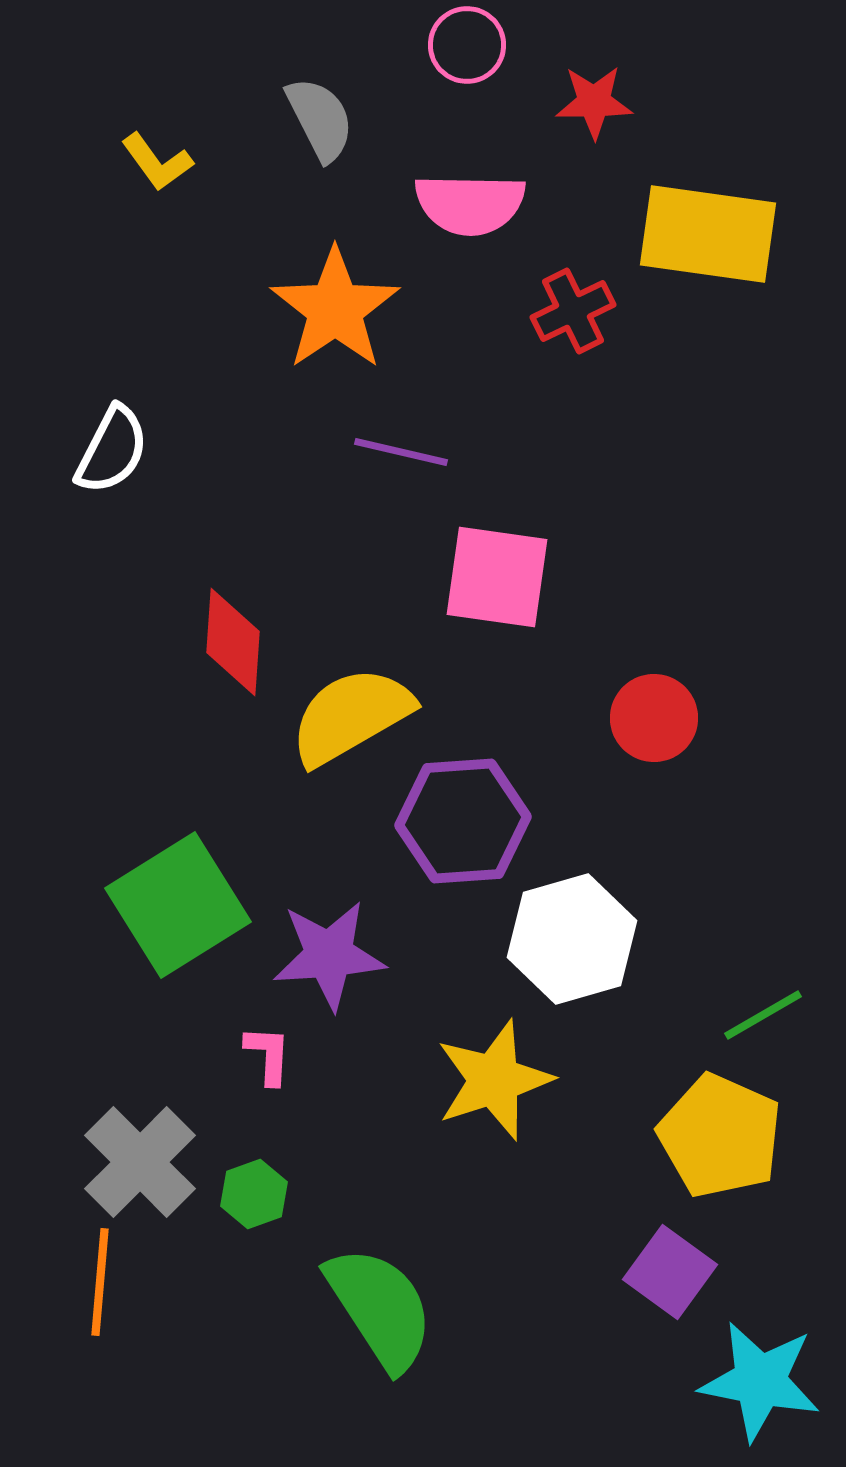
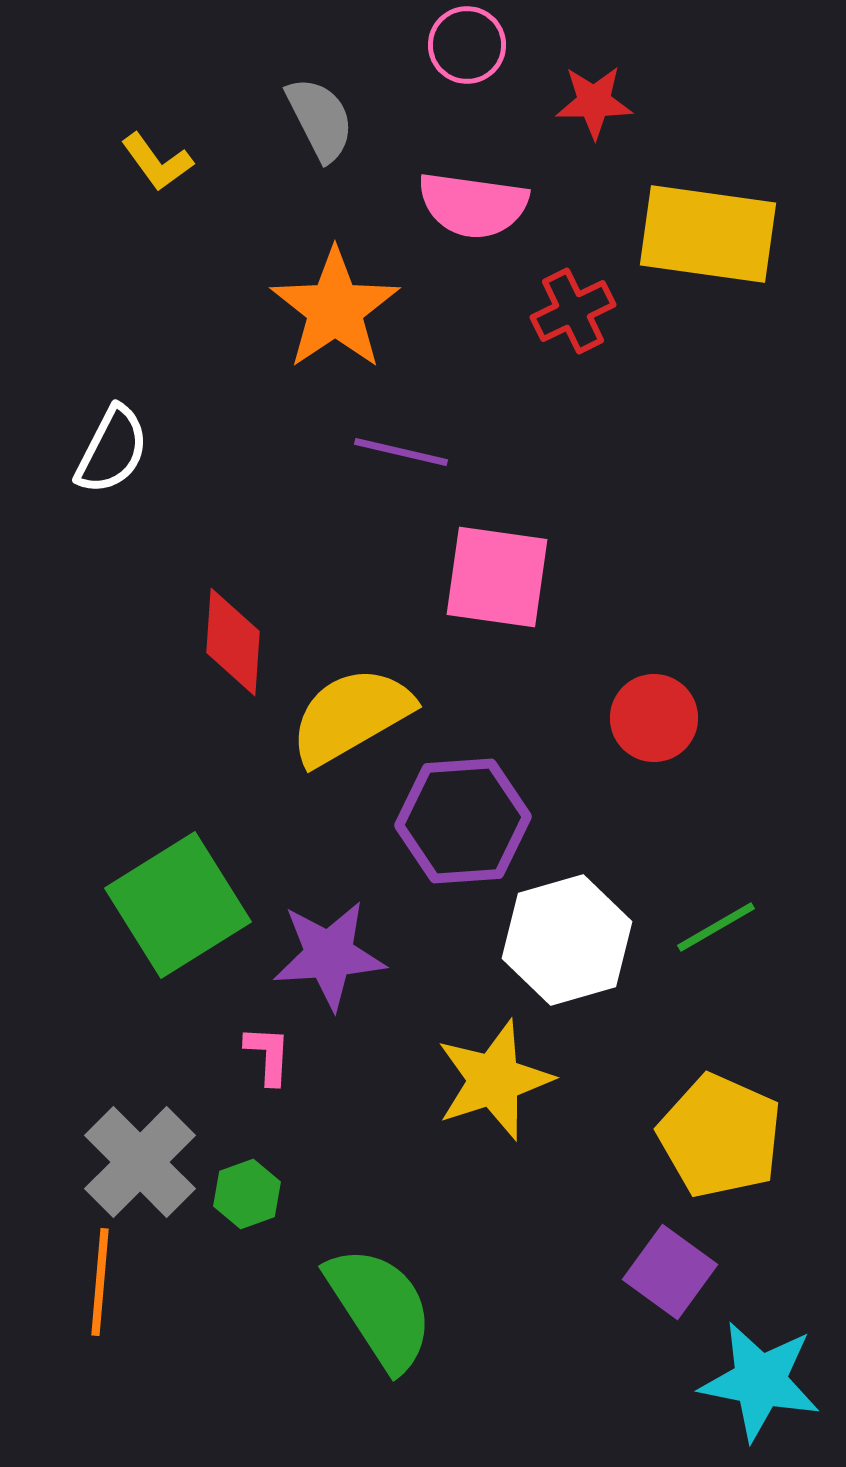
pink semicircle: moved 3 px right, 1 px down; rotated 7 degrees clockwise
white hexagon: moved 5 px left, 1 px down
green line: moved 47 px left, 88 px up
green hexagon: moved 7 px left
